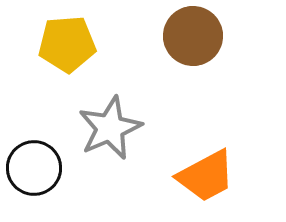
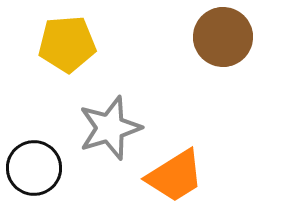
brown circle: moved 30 px right, 1 px down
gray star: rotated 6 degrees clockwise
orange trapezoid: moved 31 px left; rotated 4 degrees counterclockwise
